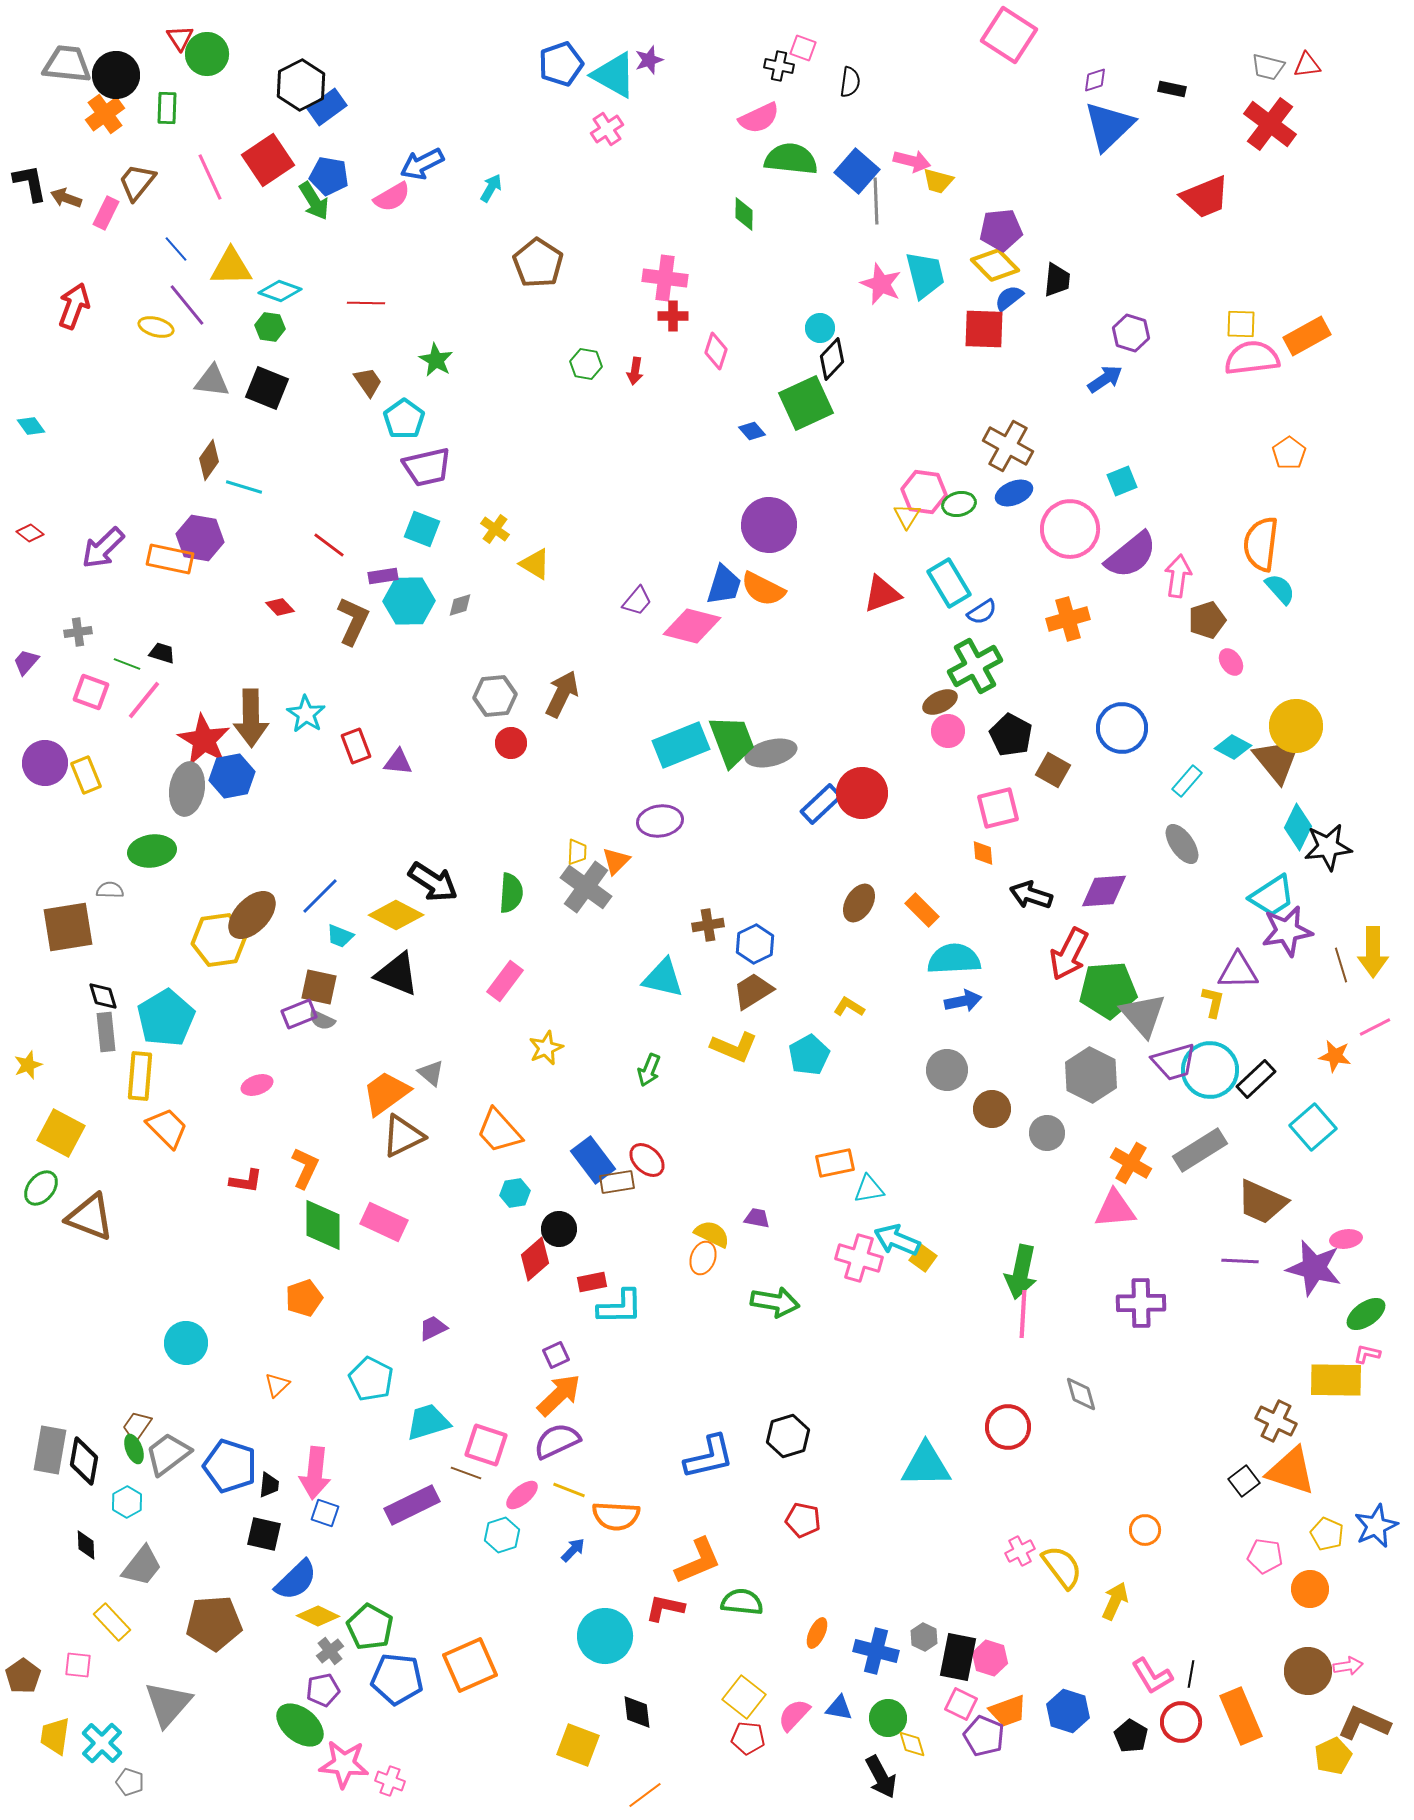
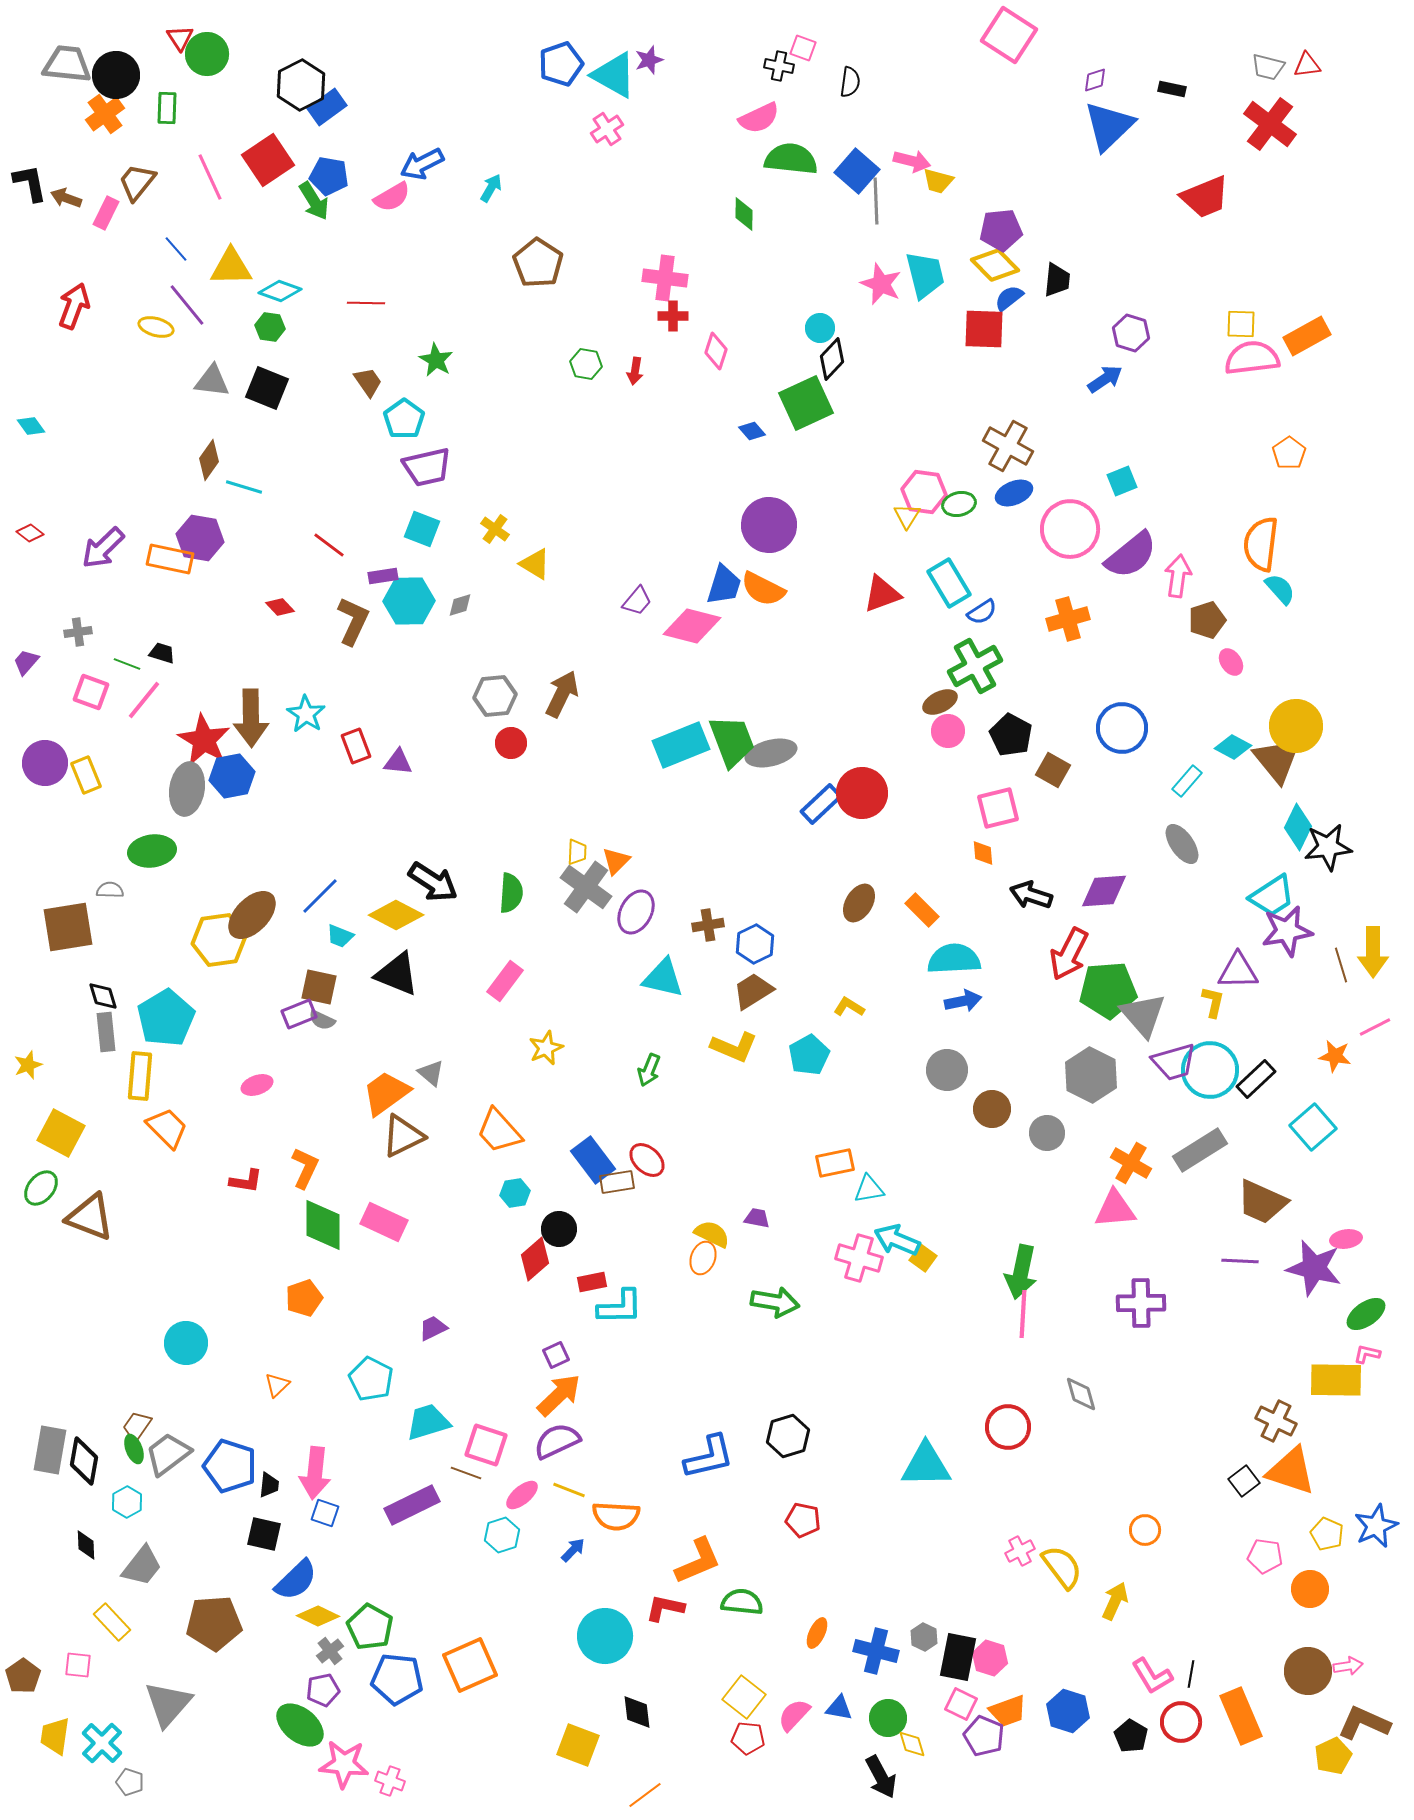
purple ellipse at (660, 821): moved 24 px left, 91 px down; rotated 54 degrees counterclockwise
